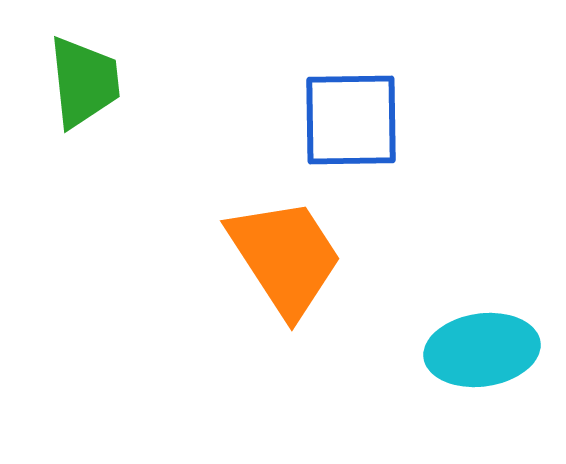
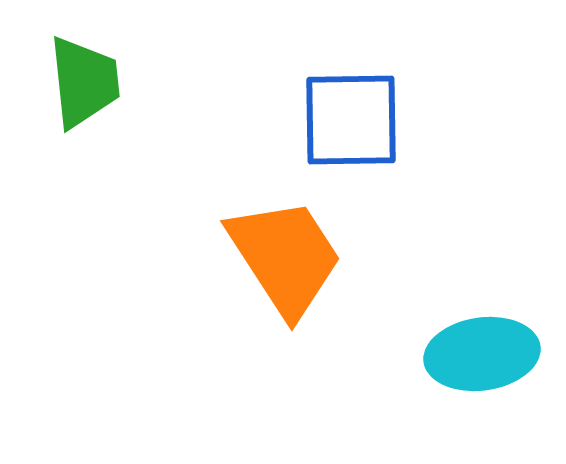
cyan ellipse: moved 4 px down
